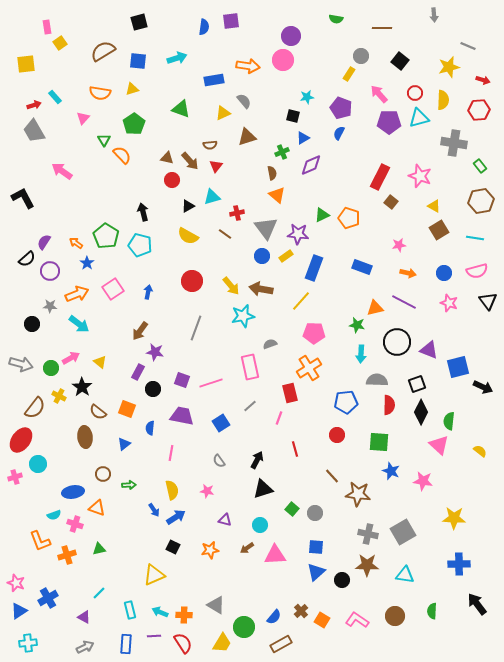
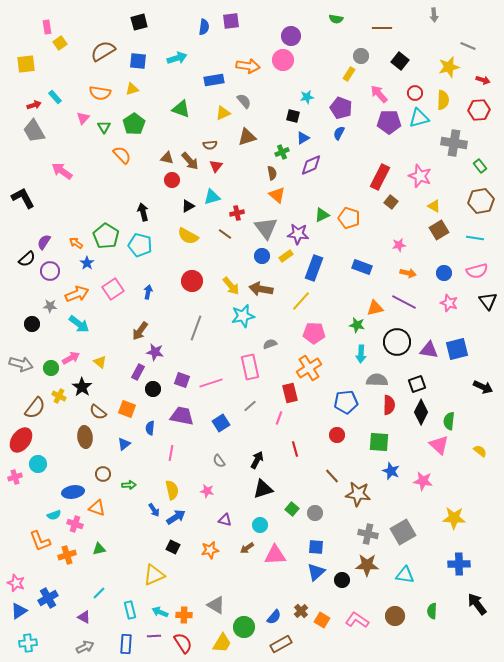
green triangle at (104, 140): moved 13 px up
purple triangle at (429, 350): rotated 12 degrees counterclockwise
blue square at (458, 367): moved 1 px left, 18 px up
